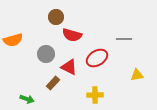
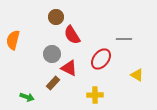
red semicircle: rotated 42 degrees clockwise
orange semicircle: rotated 120 degrees clockwise
gray circle: moved 6 px right
red ellipse: moved 4 px right, 1 px down; rotated 20 degrees counterclockwise
red triangle: moved 1 px down
yellow triangle: rotated 40 degrees clockwise
green arrow: moved 2 px up
